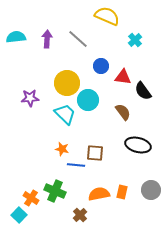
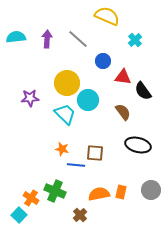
blue circle: moved 2 px right, 5 px up
orange rectangle: moved 1 px left
